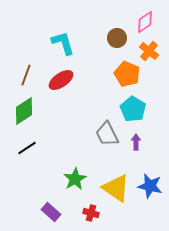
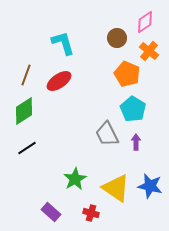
red ellipse: moved 2 px left, 1 px down
